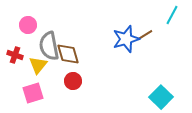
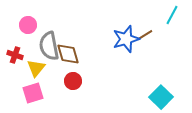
yellow triangle: moved 2 px left, 3 px down
